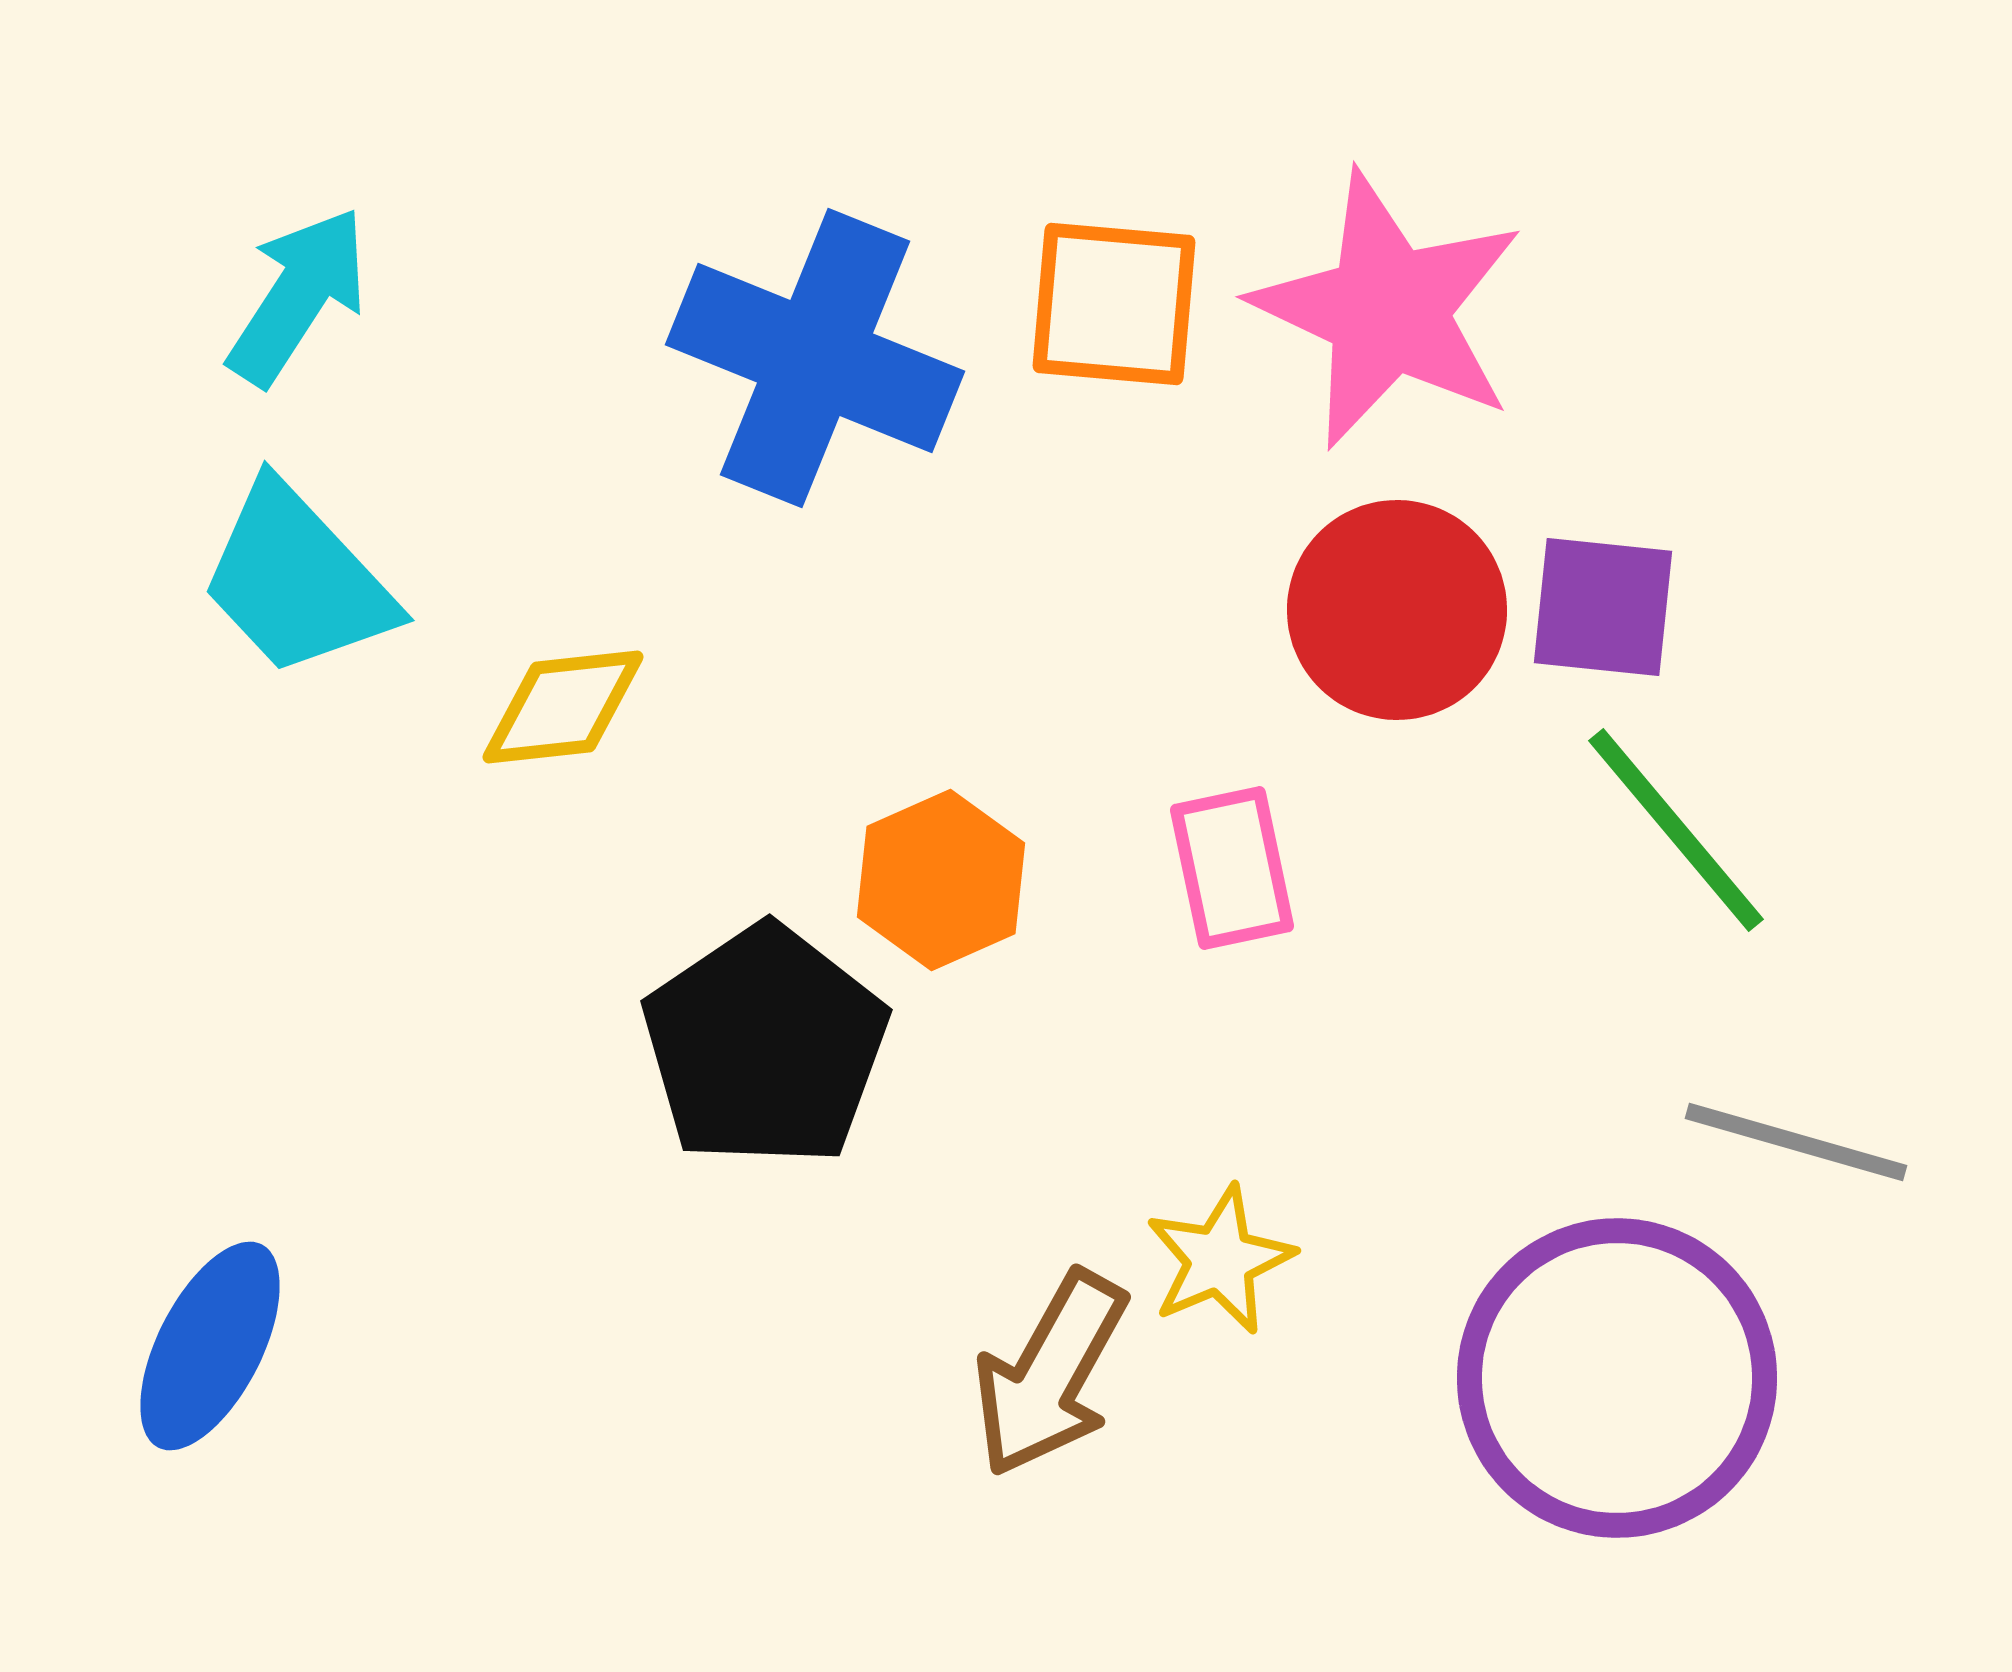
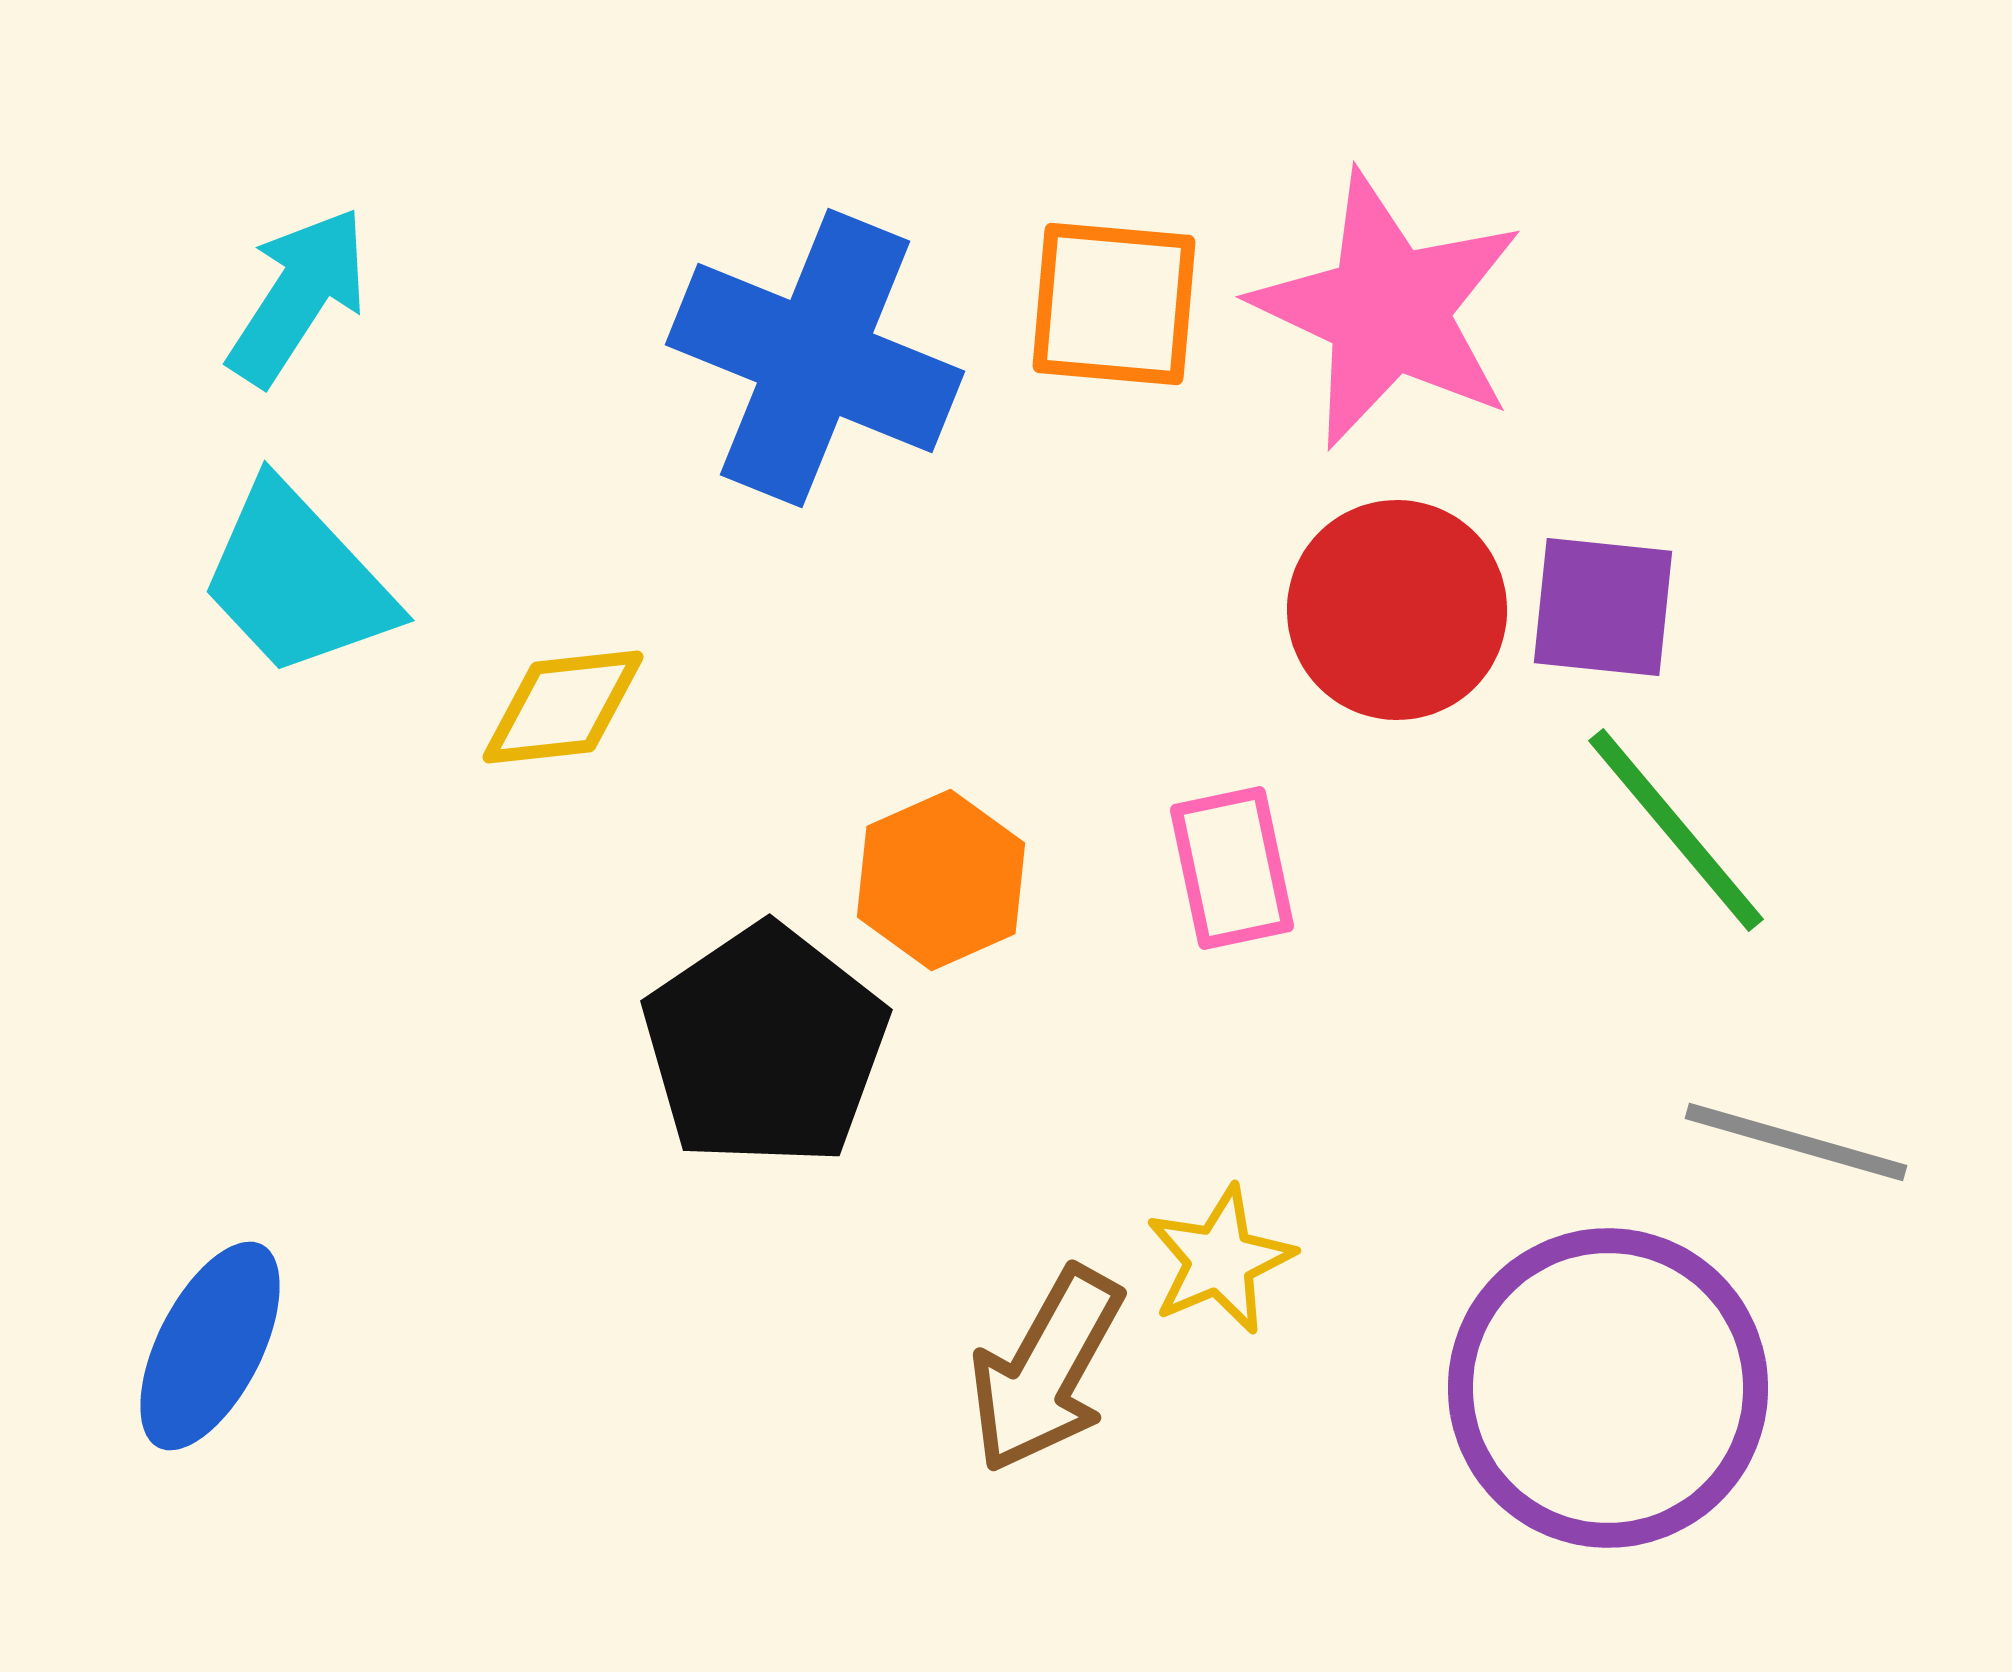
brown arrow: moved 4 px left, 4 px up
purple circle: moved 9 px left, 10 px down
